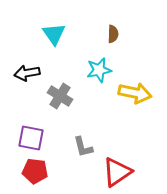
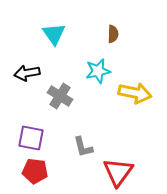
cyan star: moved 1 px left, 1 px down
red triangle: moved 1 px right; rotated 20 degrees counterclockwise
